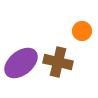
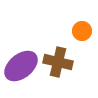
purple ellipse: moved 3 px down
